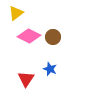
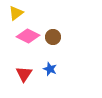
pink diamond: moved 1 px left
red triangle: moved 2 px left, 5 px up
